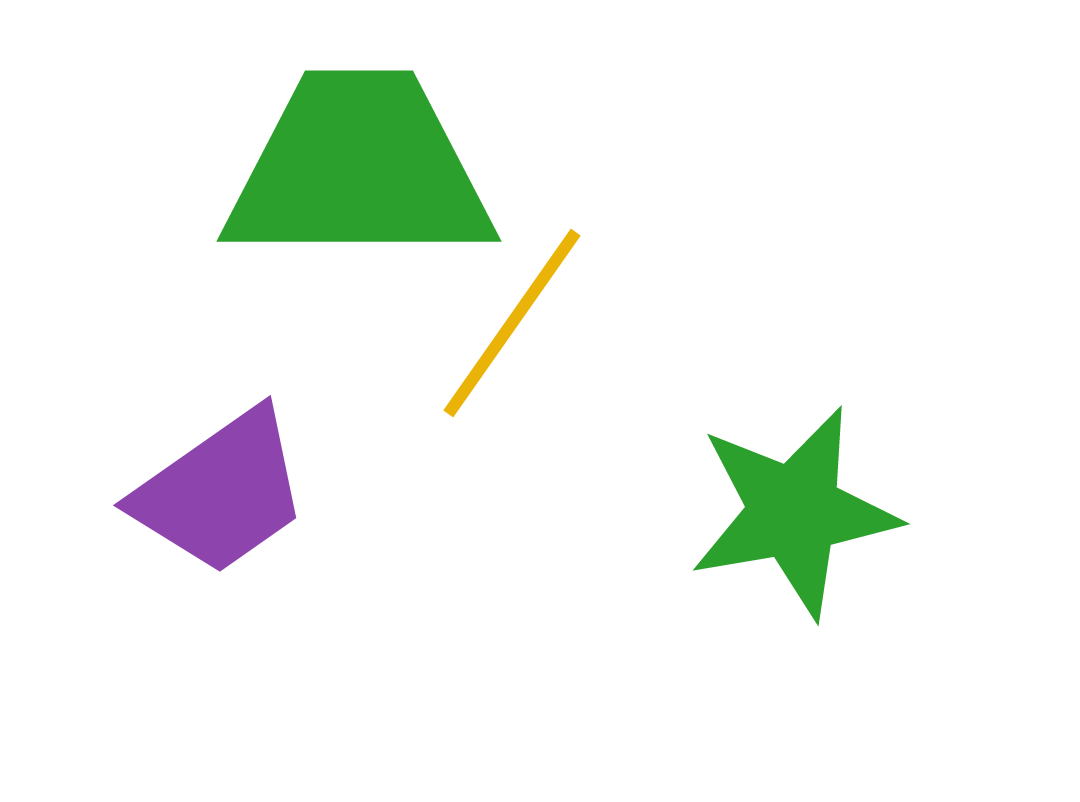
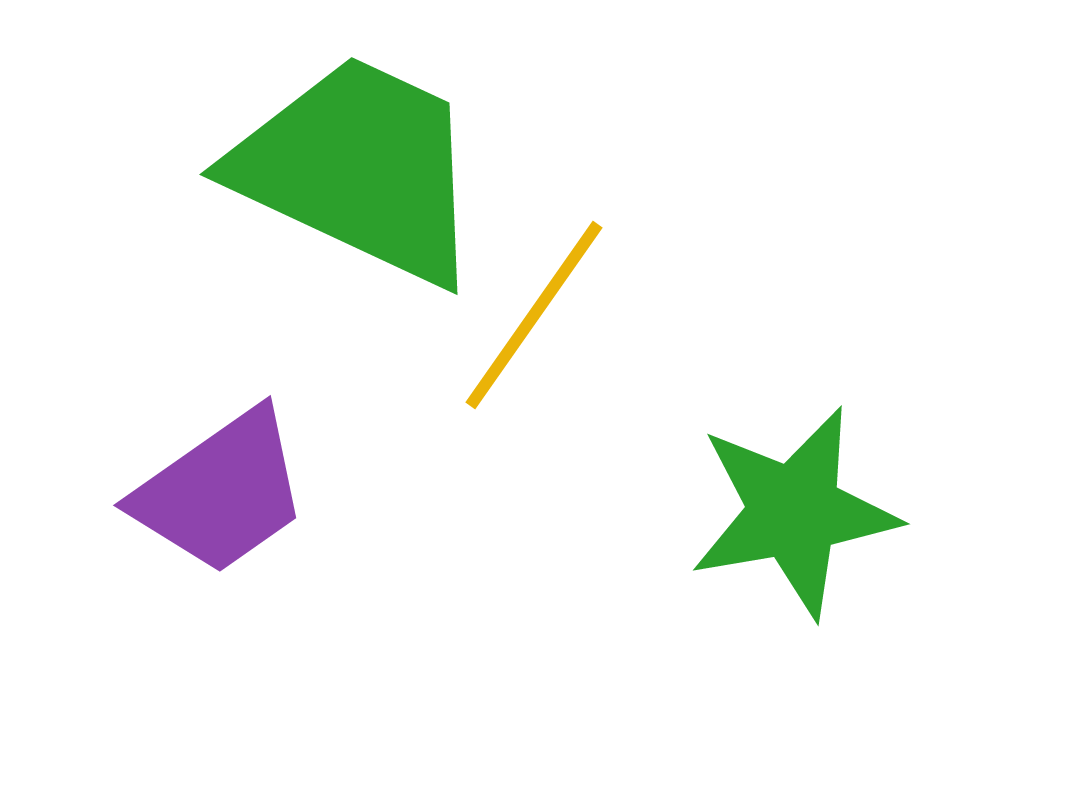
green trapezoid: rotated 25 degrees clockwise
yellow line: moved 22 px right, 8 px up
